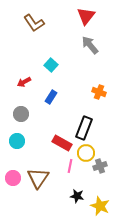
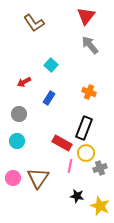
orange cross: moved 10 px left
blue rectangle: moved 2 px left, 1 px down
gray circle: moved 2 px left
gray cross: moved 2 px down
